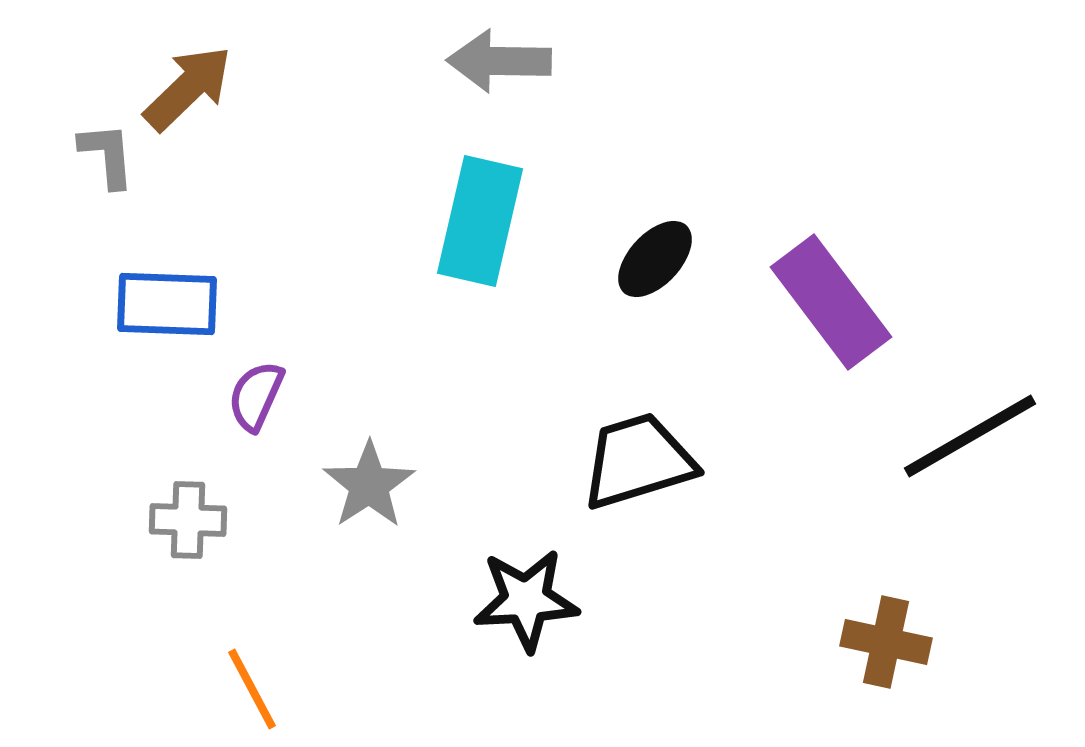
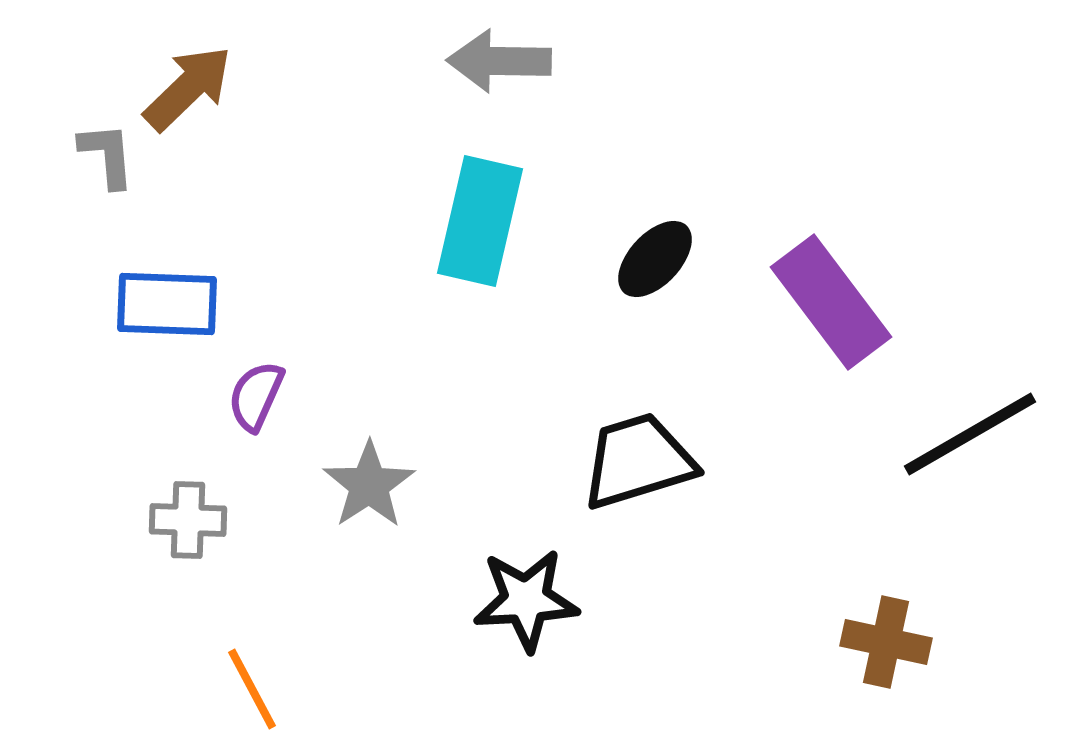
black line: moved 2 px up
